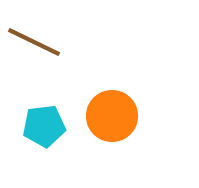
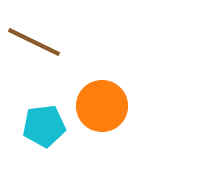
orange circle: moved 10 px left, 10 px up
